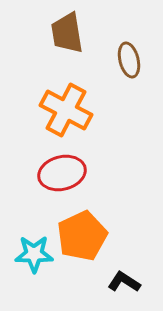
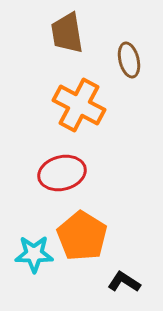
orange cross: moved 13 px right, 5 px up
orange pentagon: rotated 15 degrees counterclockwise
